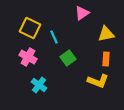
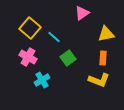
yellow square: rotated 15 degrees clockwise
cyan line: rotated 24 degrees counterclockwise
orange rectangle: moved 3 px left, 1 px up
yellow L-shape: moved 1 px right, 1 px up
cyan cross: moved 3 px right, 5 px up; rotated 21 degrees clockwise
